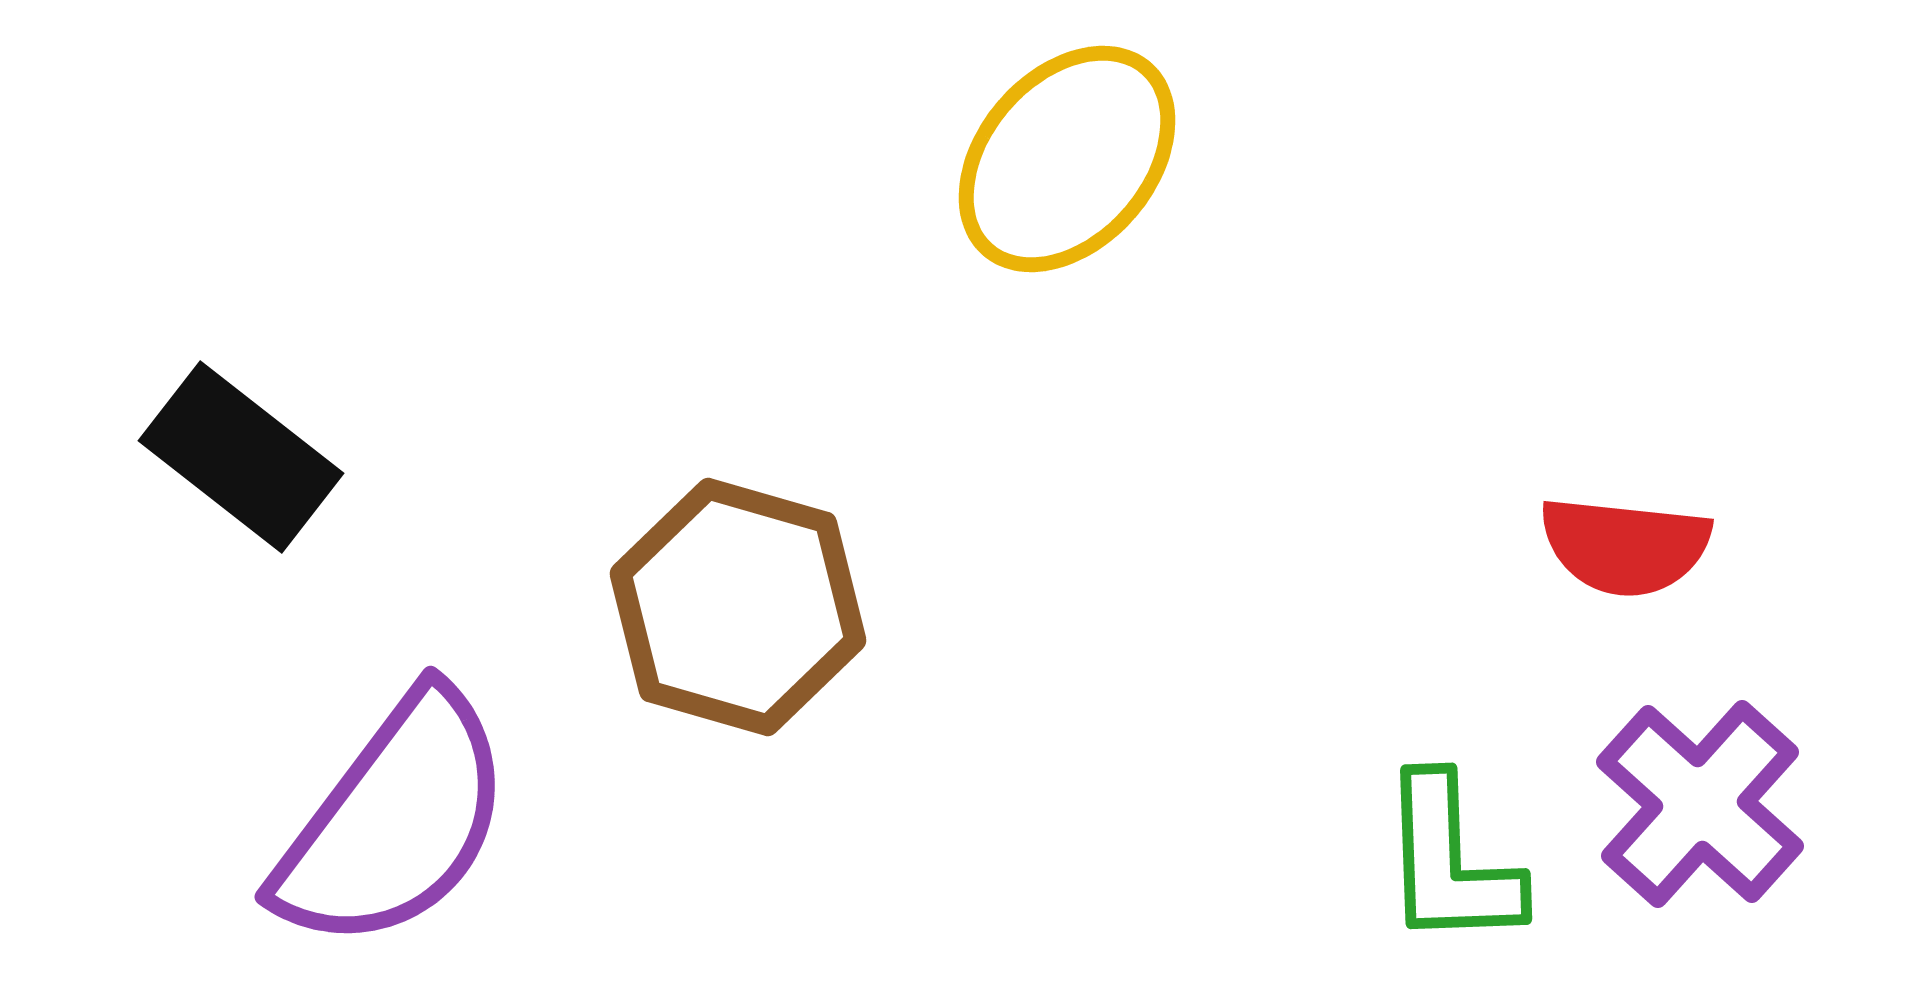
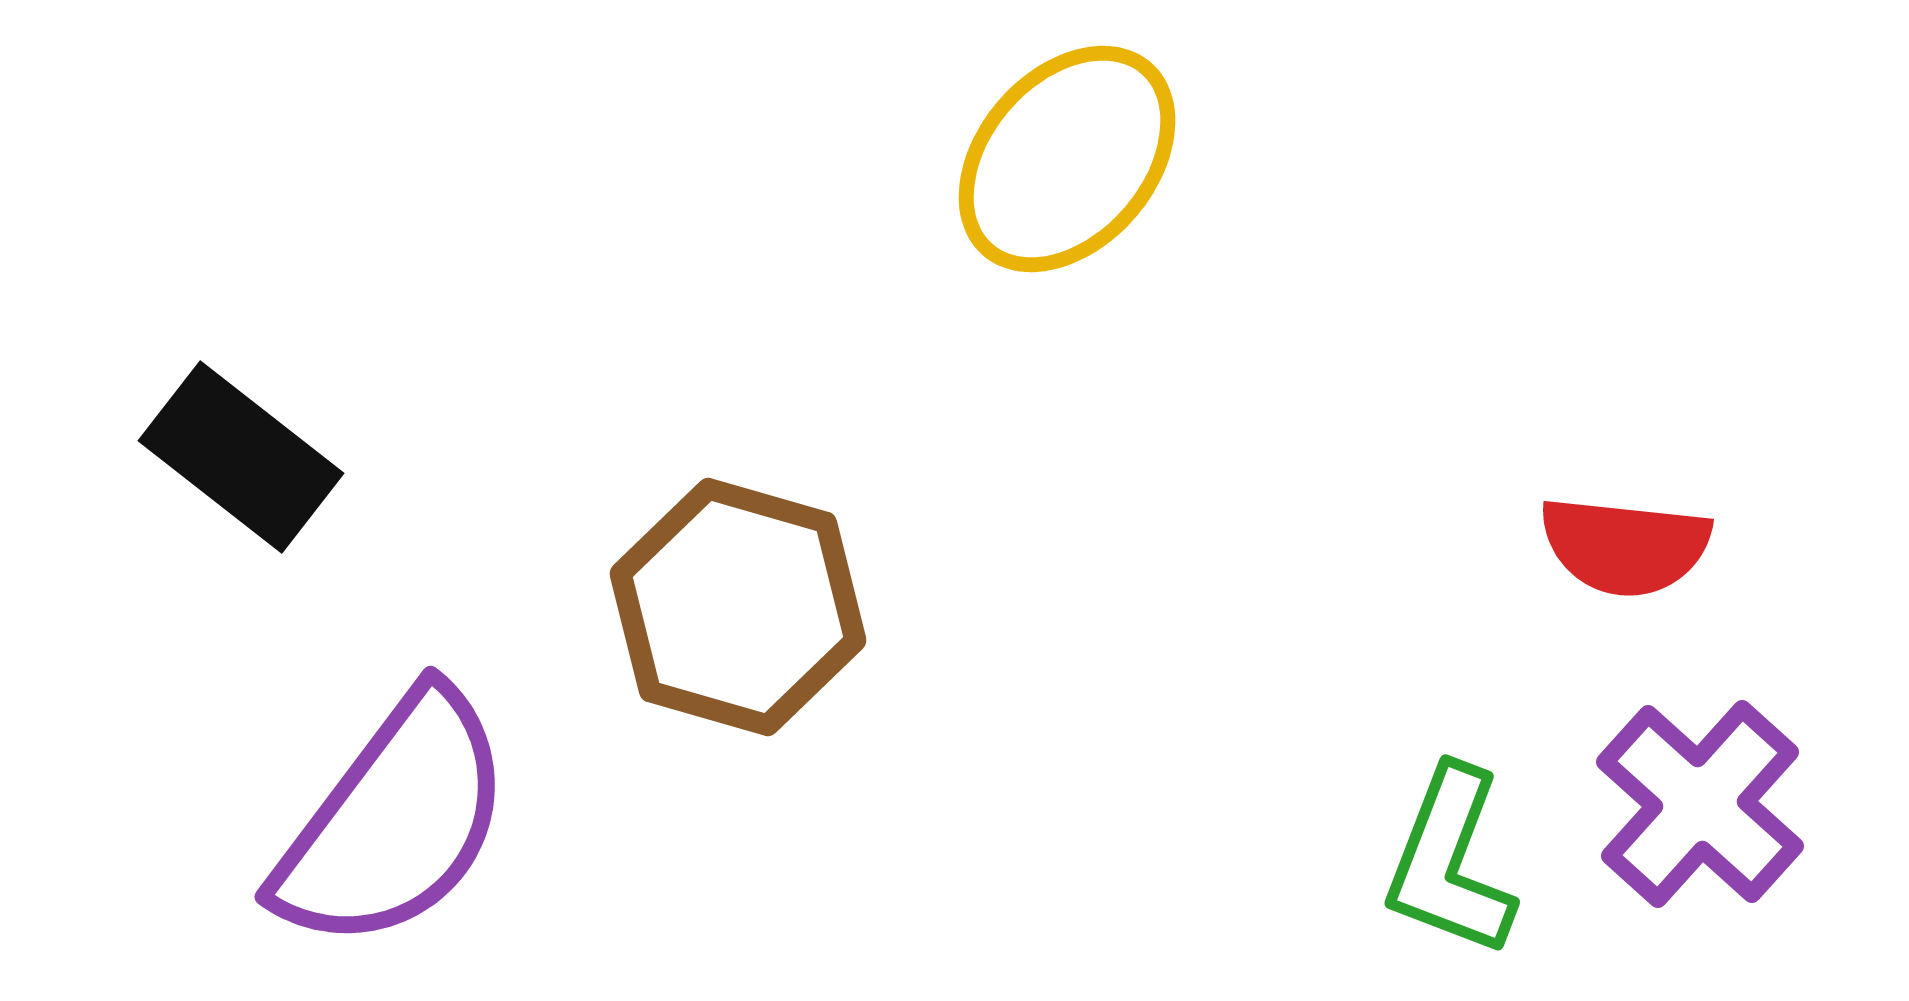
green L-shape: rotated 23 degrees clockwise
